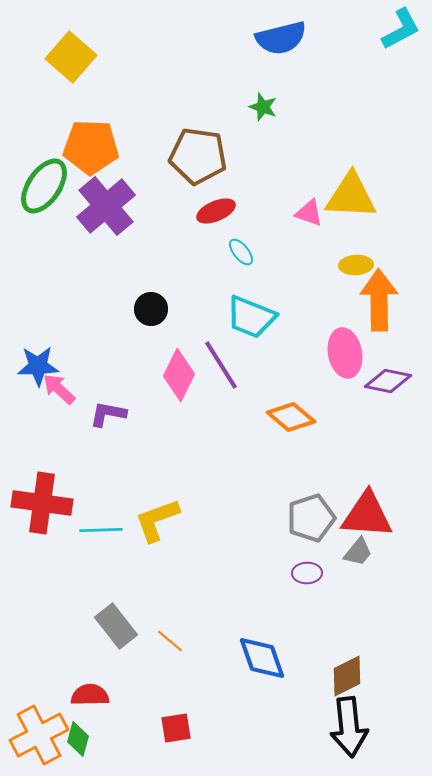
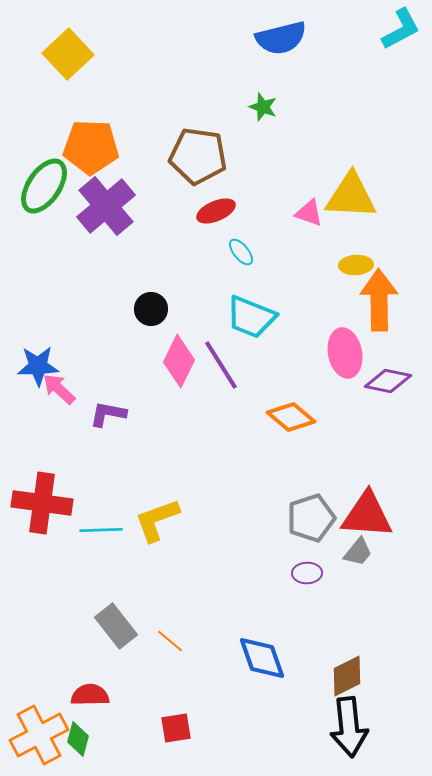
yellow square: moved 3 px left, 3 px up; rotated 6 degrees clockwise
pink diamond: moved 14 px up
